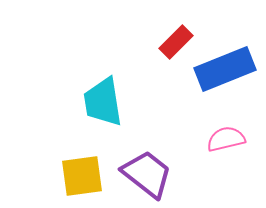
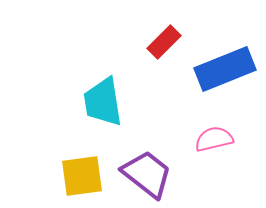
red rectangle: moved 12 px left
pink semicircle: moved 12 px left
